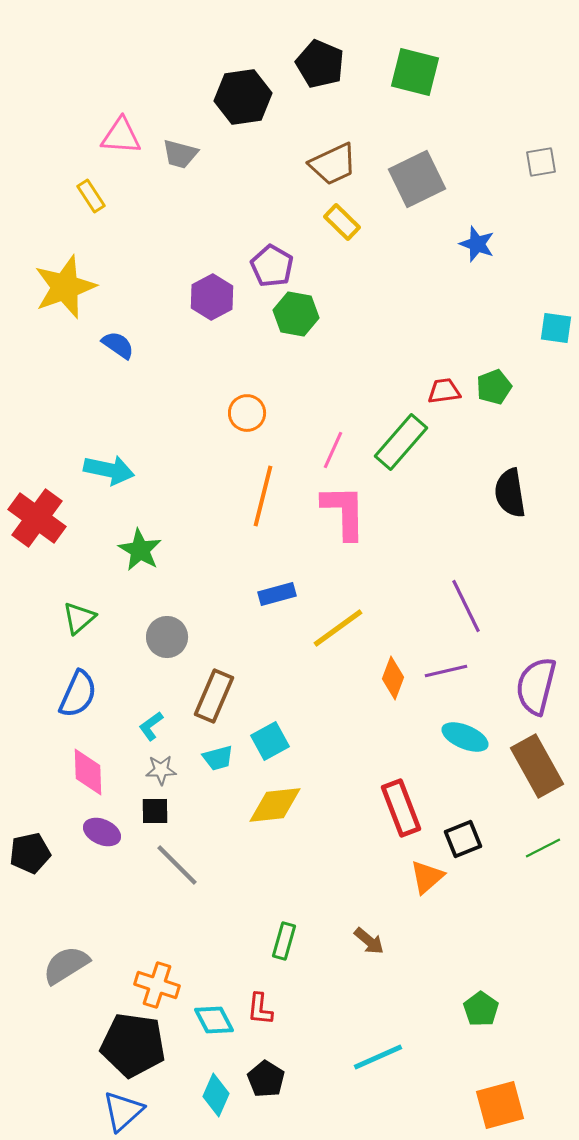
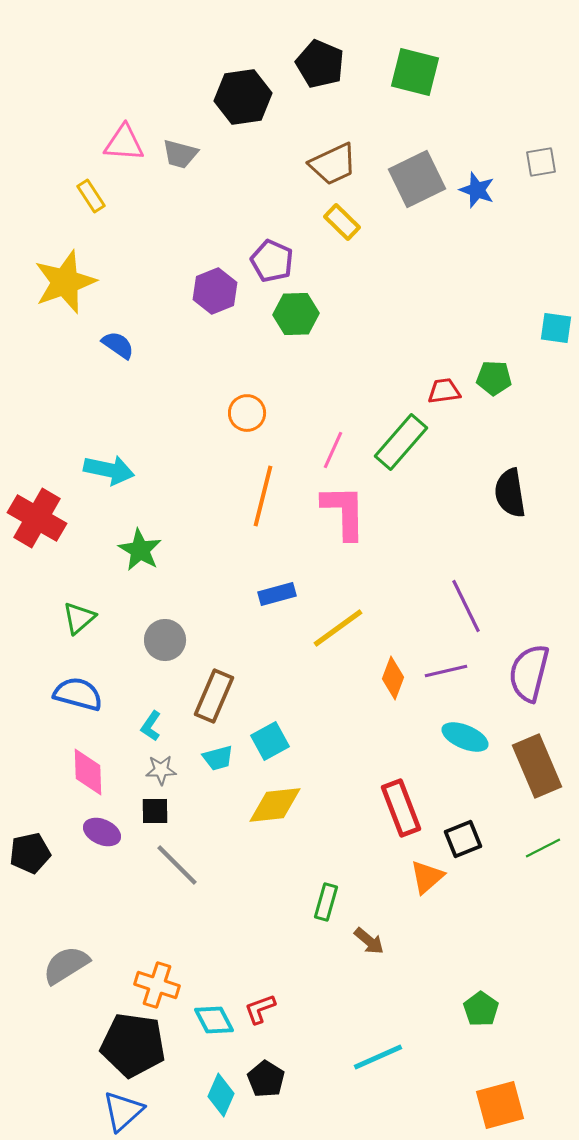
pink triangle at (121, 136): moved 3 px right, 7 px down
blue star at (477, 244): moved 54 px up
purple pentagon at (272, 266): moved 5 px up; rotated 6 degrees counterclockwise
yellow star at (65, 287): moved 5 px up
purple hexagon at (212, 297): moved 3 px right, 6 px up; rotated 6 degrees clockwise
green hexagon at (296, 314): rotated 12 degrees counterclockwise
green pentagon at (494, 387): moved 9 px up; rotated 24 degrees clockwise
red cross at (37, 518): rotated 6 degrees counterclockwise
gray circle at (167, 637): moved 2 px left, 3 px down
purple semicircle at (536, 686): moved 7 px left, 13 px up
blue semicircle at (78, 694): rotated 99 degrees counterclockwise
cyan L-shape at (151, 726): rotated 20 degrees counterclockwise
brown rectangle at (537, 766): rotated 6 degrees clockwise
green rectangle at (284, 941): moved 42 px right, 39 px up
red L-shape at (260, 1009): rotated 64 degrees clockwise
cyan diamond at (216, 1095): moved 5 px right
